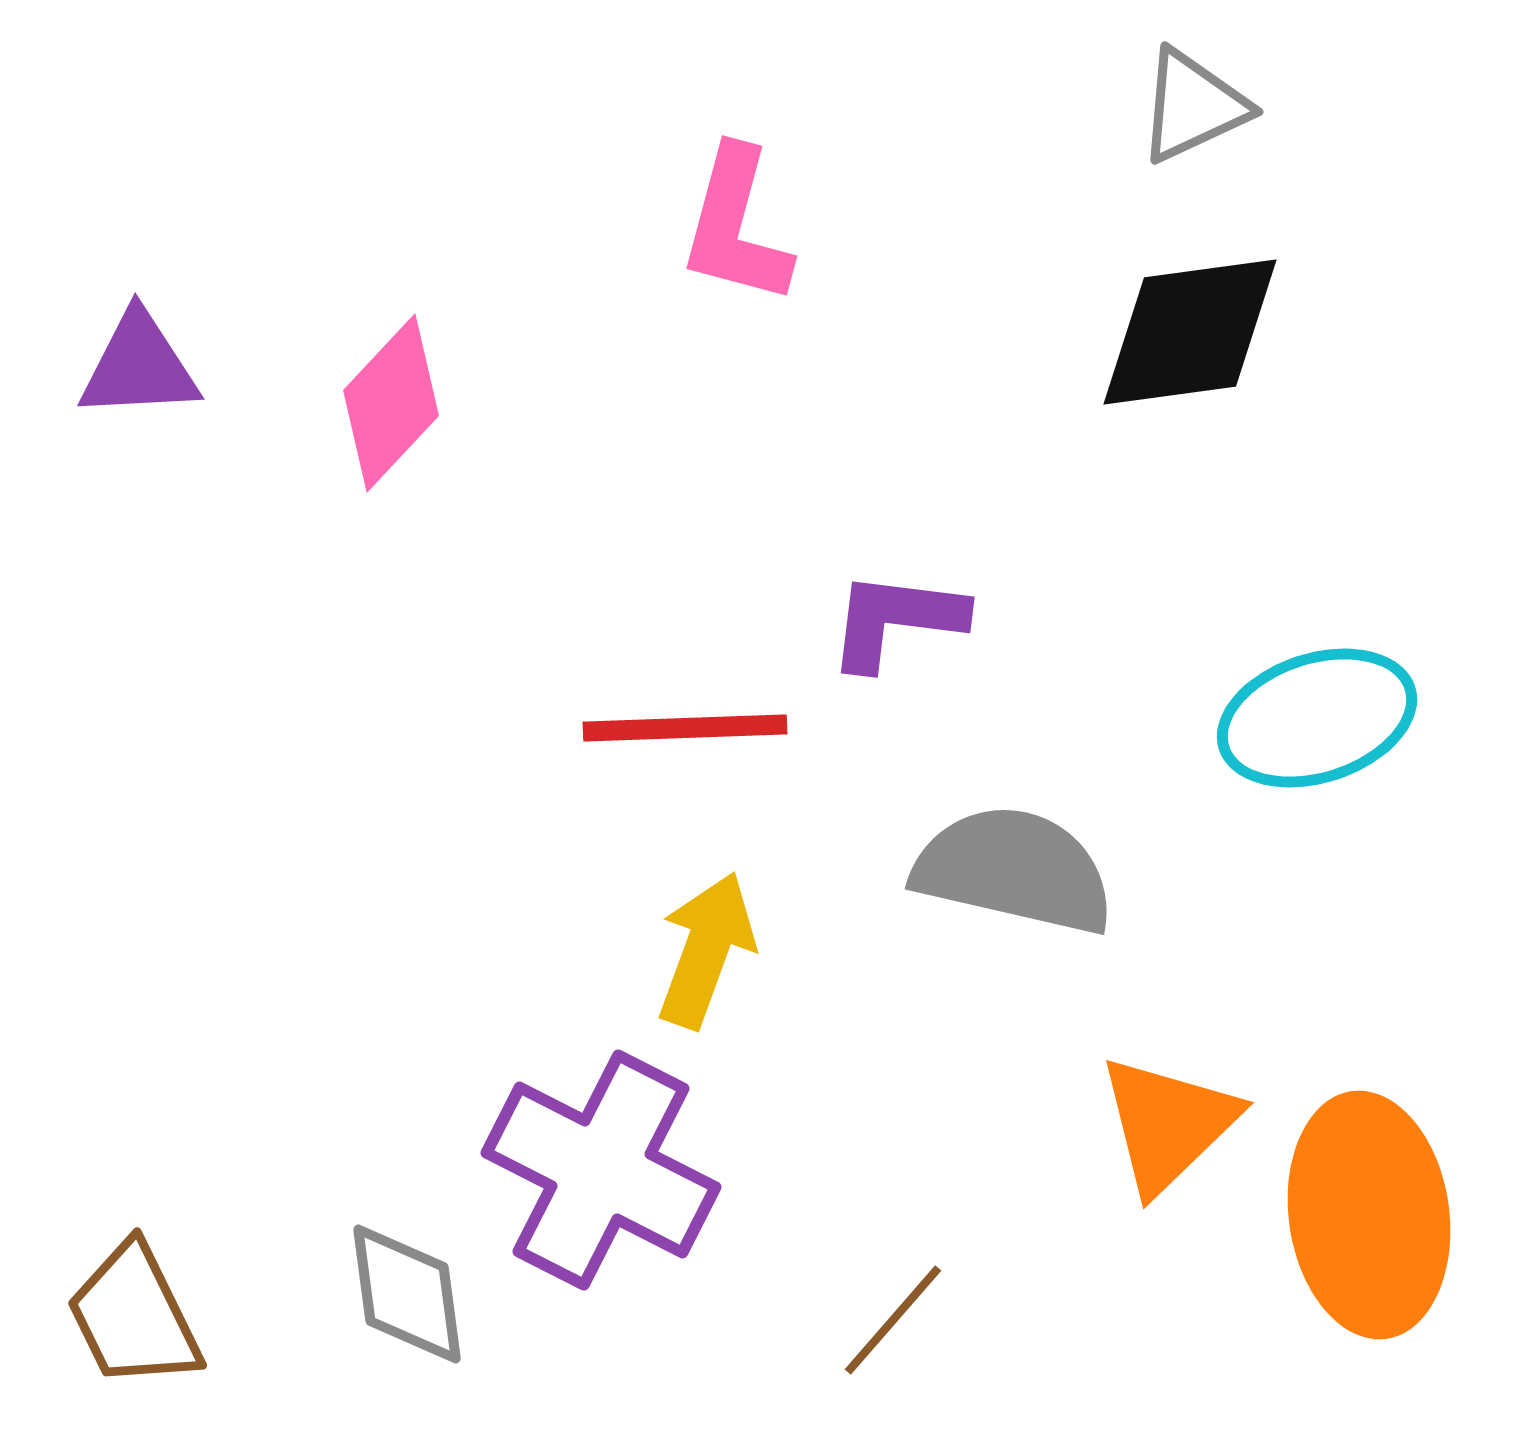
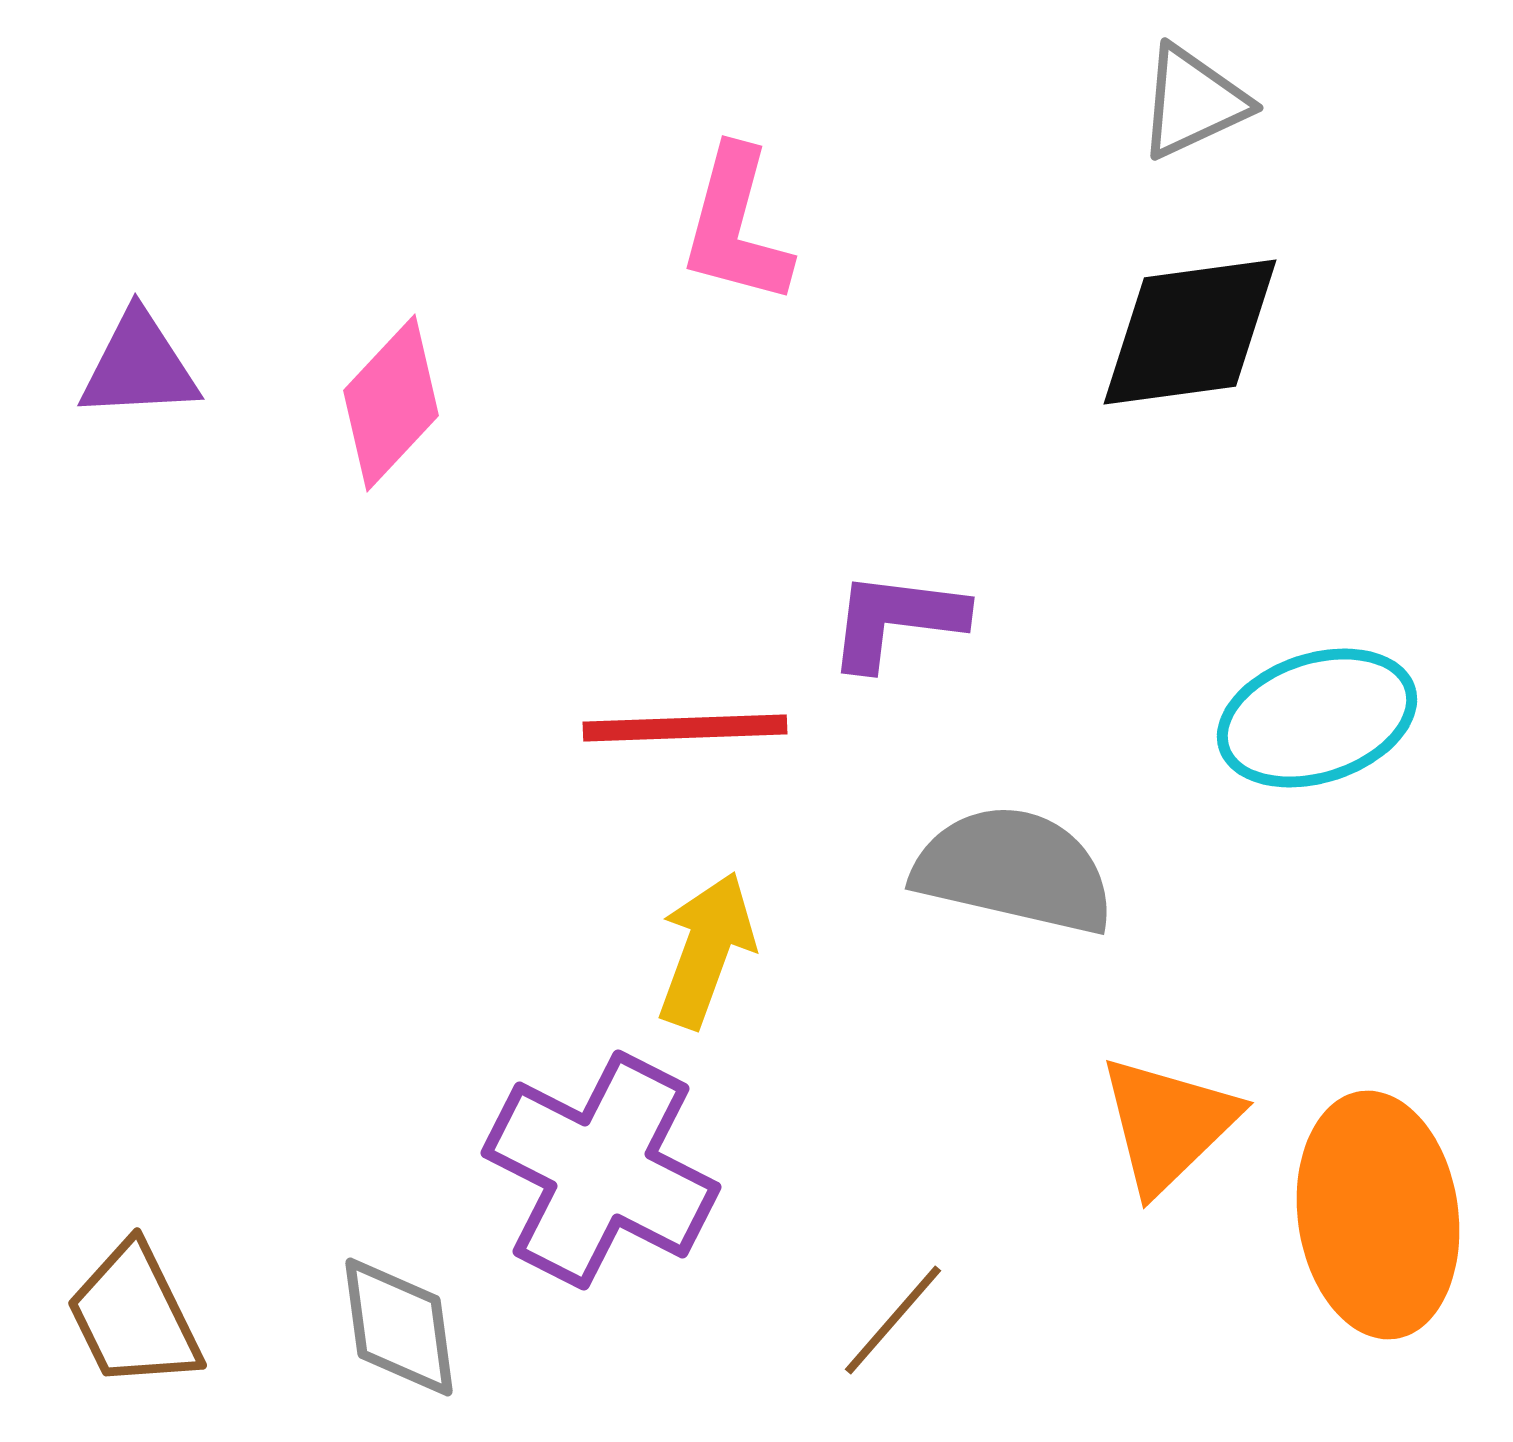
gray triangle: moved 4 px up
orange ellipse: moved 9 px right
gray diamond: moved 8 px left, 33 px down
